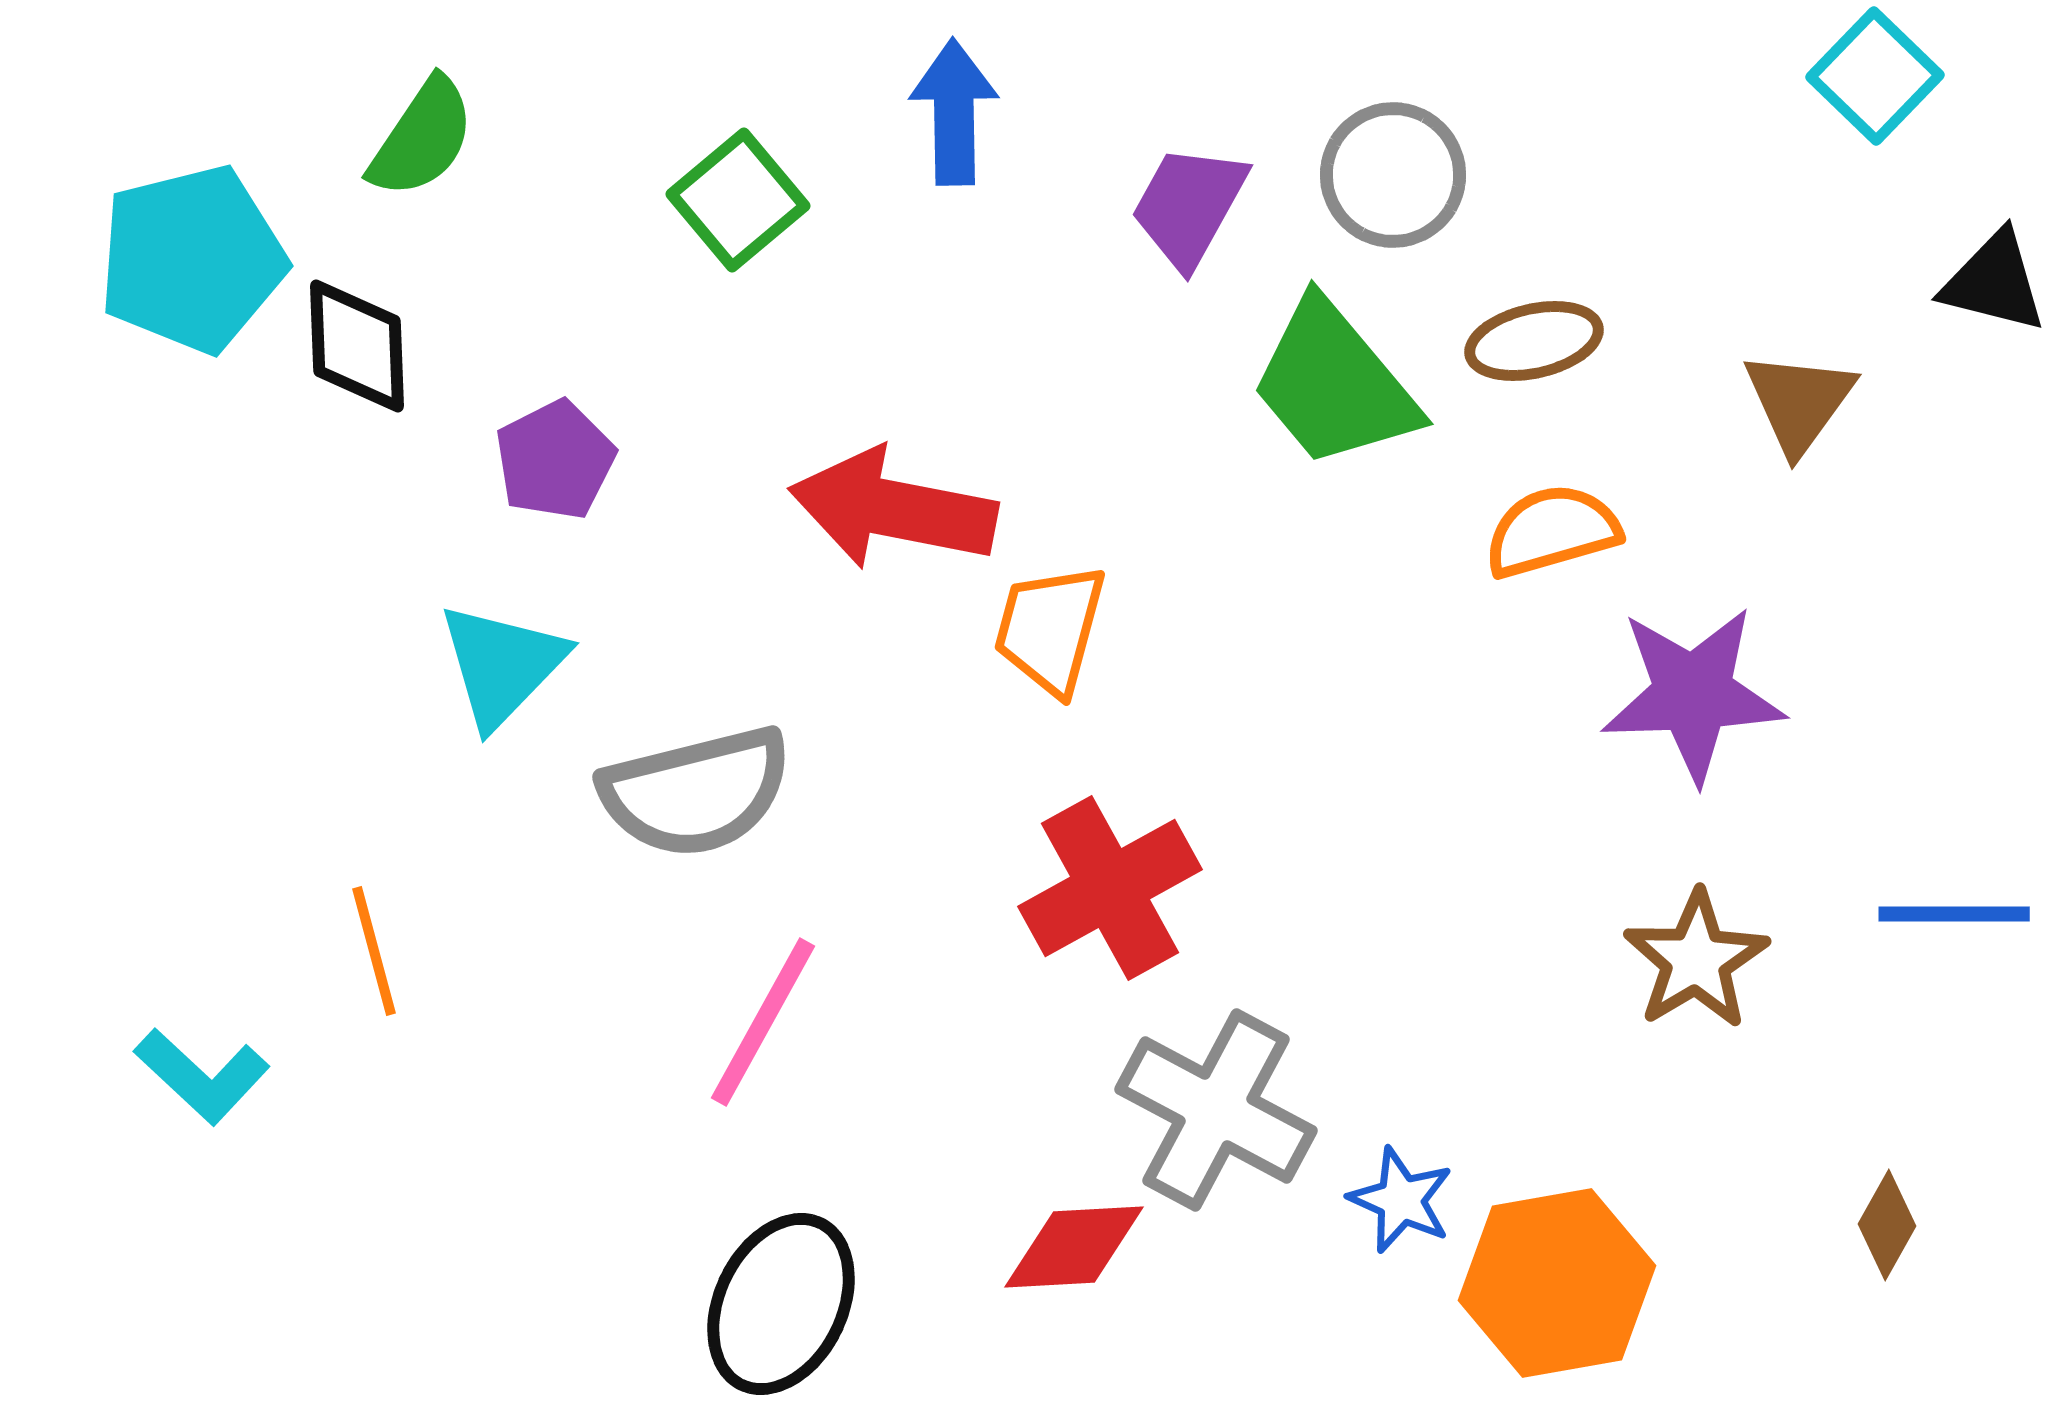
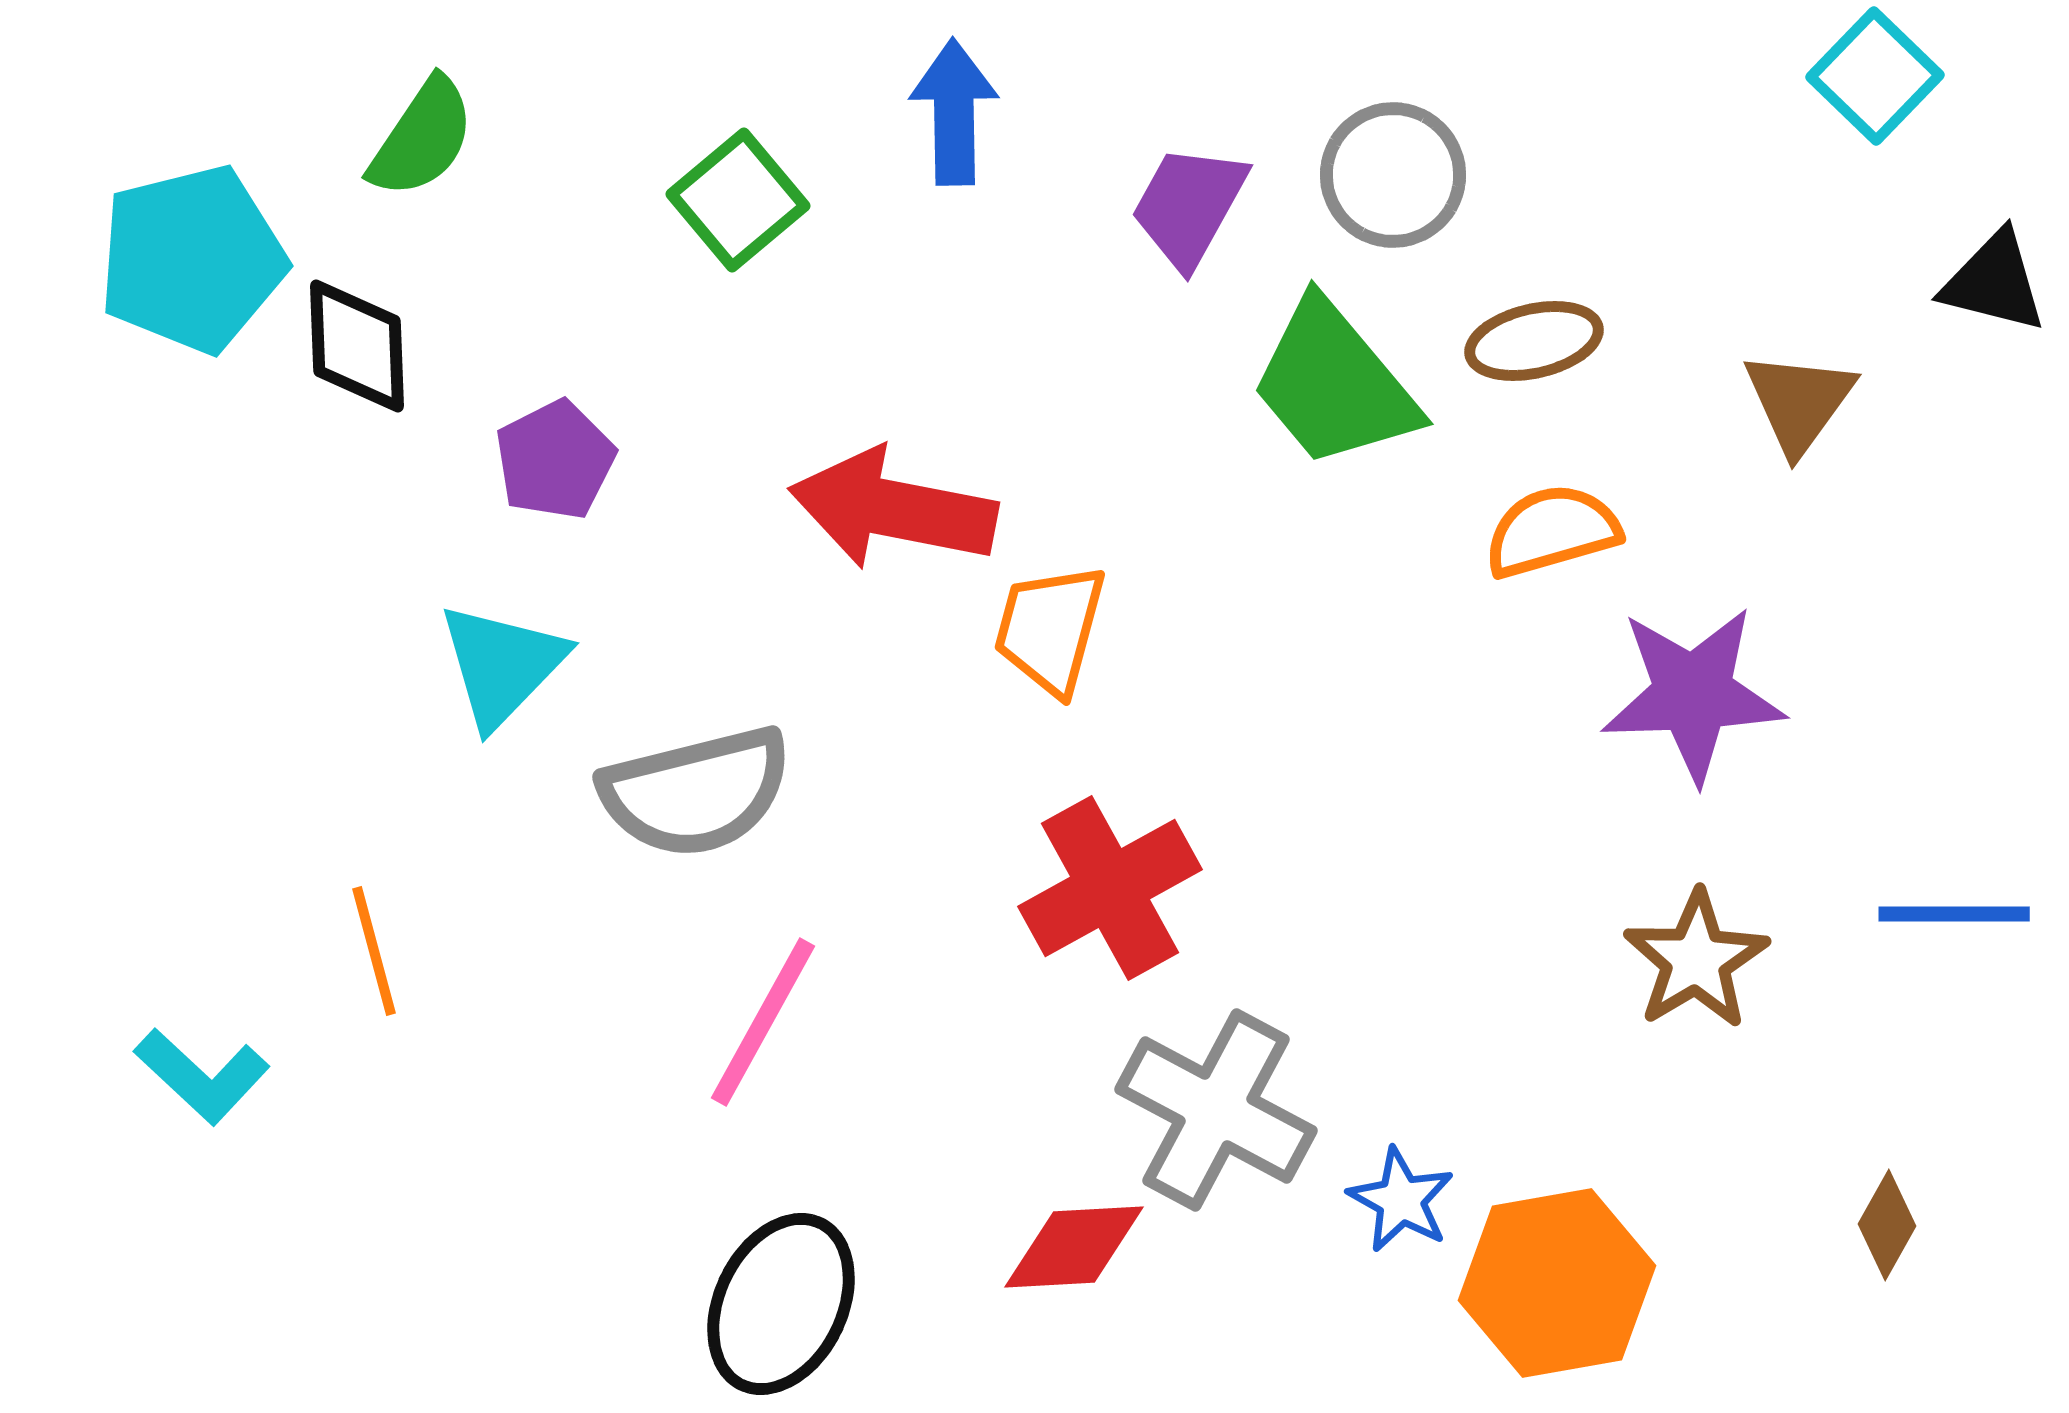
blue star: rotated 5 degrees clockwise
